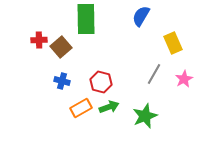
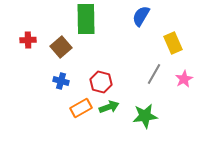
red cross: moved 11 px left
blue cross: moved 1 px left
green star: rotated 15 degrees clockwise
